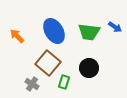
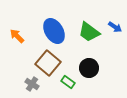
green trapezoid: rotated 30 degrees clockwise
green rectangle: moved 4 px right; rotated 72 degrees counterclockwise
